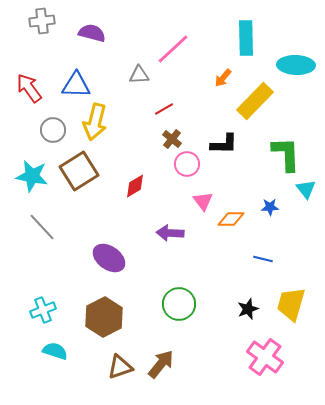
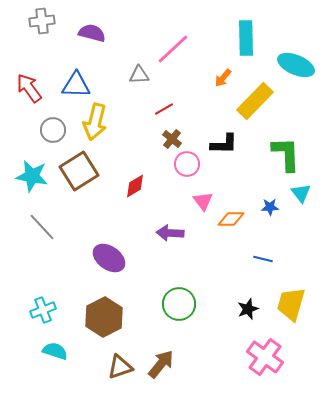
cyan ellipse: rotated 21 degrees clockwise
cyan triangle: moved 5 px left, 4 px down
